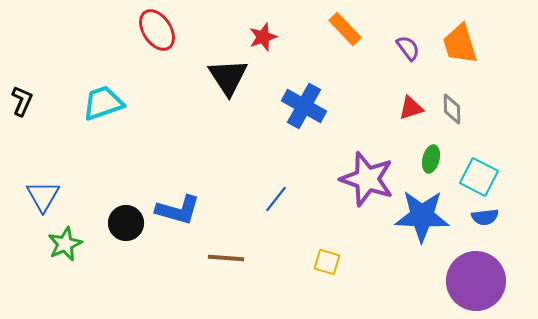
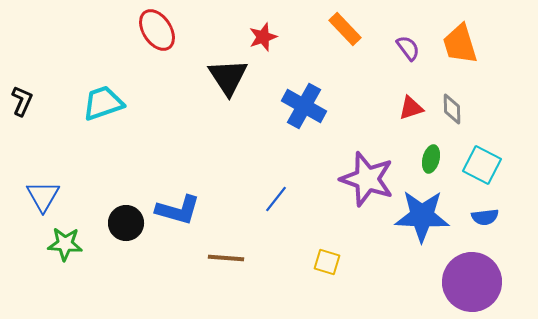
cyan square: moved 3 px right, 12 px up
green star: rotated 28 degrees clockwise
purple circle: moved 4 px left, 1 px down
